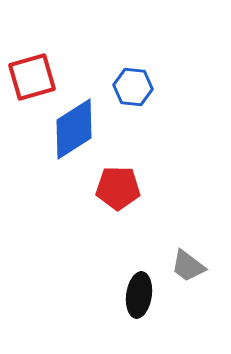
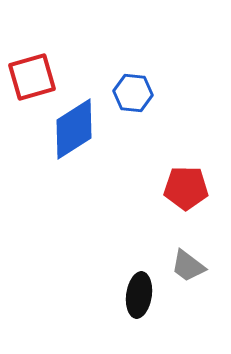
blue hexagon: moved 6 px down
red pentagon: moved 68 px right
